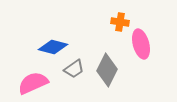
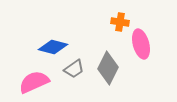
gray diamond: moved 1 px right, 2 px up
pink semicircle: moved 1 px right, 1 px up
